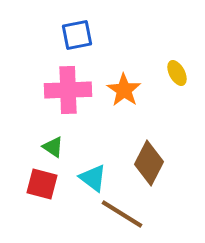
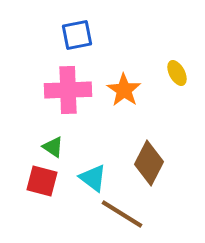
red square: moved 3 px up
